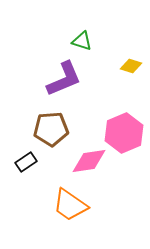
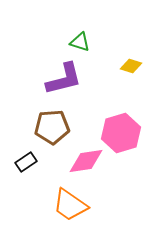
green triangle: moved 2 px left, 1 px down
purple L-shape: rotated 9 degrees clockwise
brown pentagon: moved 1 px right, 2 px up
pink hexagon: moved 3 px left; rotated 6 degrees clockwise
pink diamond: moved 3 px left
